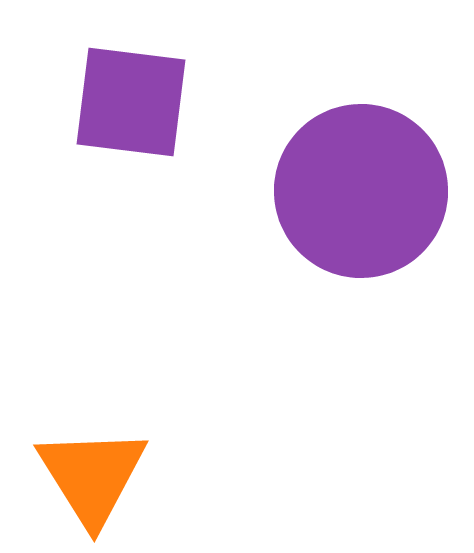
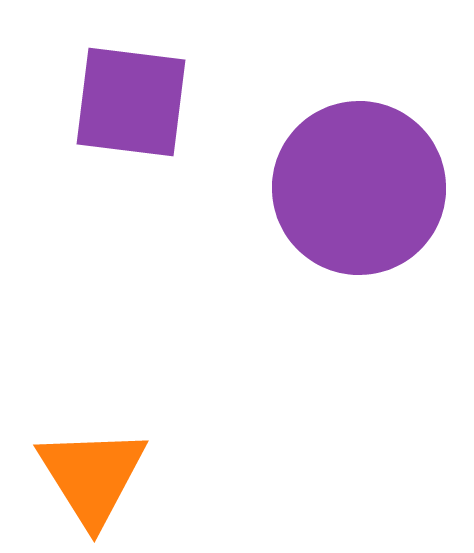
purple circle: moved 2 px left, 3 px up
